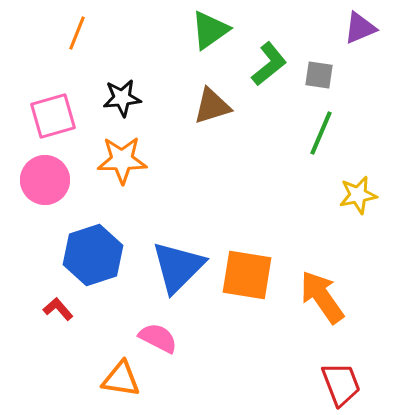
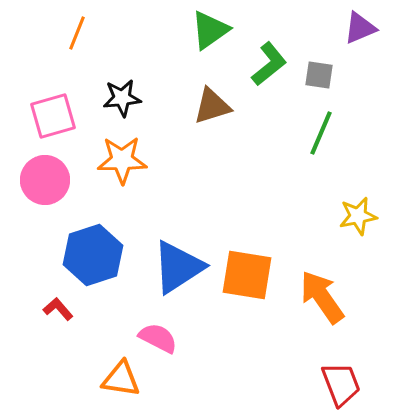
yellow star: moved 21 px down
blue triangle: rotated 12 degrees clockwise
